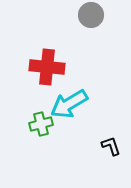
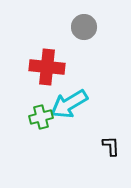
gray circle: moved 7 px left, 12 px down
green cross: moved 7 px up
black L-shape: rotated 15 degrees clockwise
